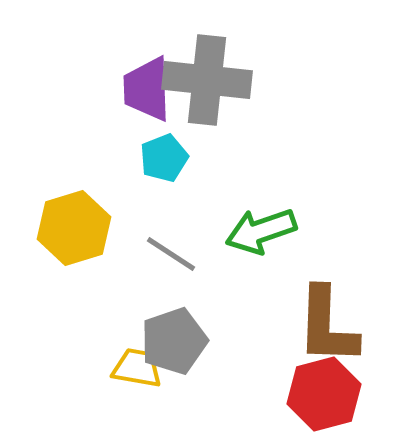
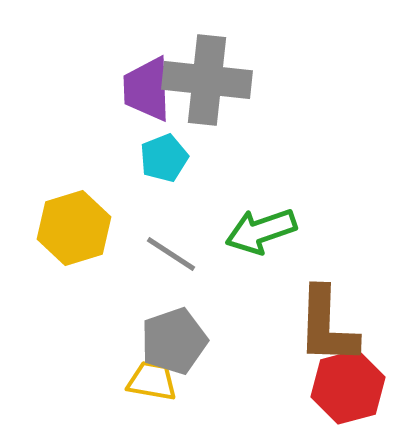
yellow trapezoid: moved 15 px right, 13 px down
red hexagon: moved 24 px right, 7 px up
